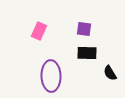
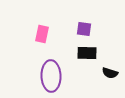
pink rectangle: moved 3 px right, 3 px down; rotated 12 degrees counterclockwise
black semicircle: rotated 42 degrees counterclockwise
